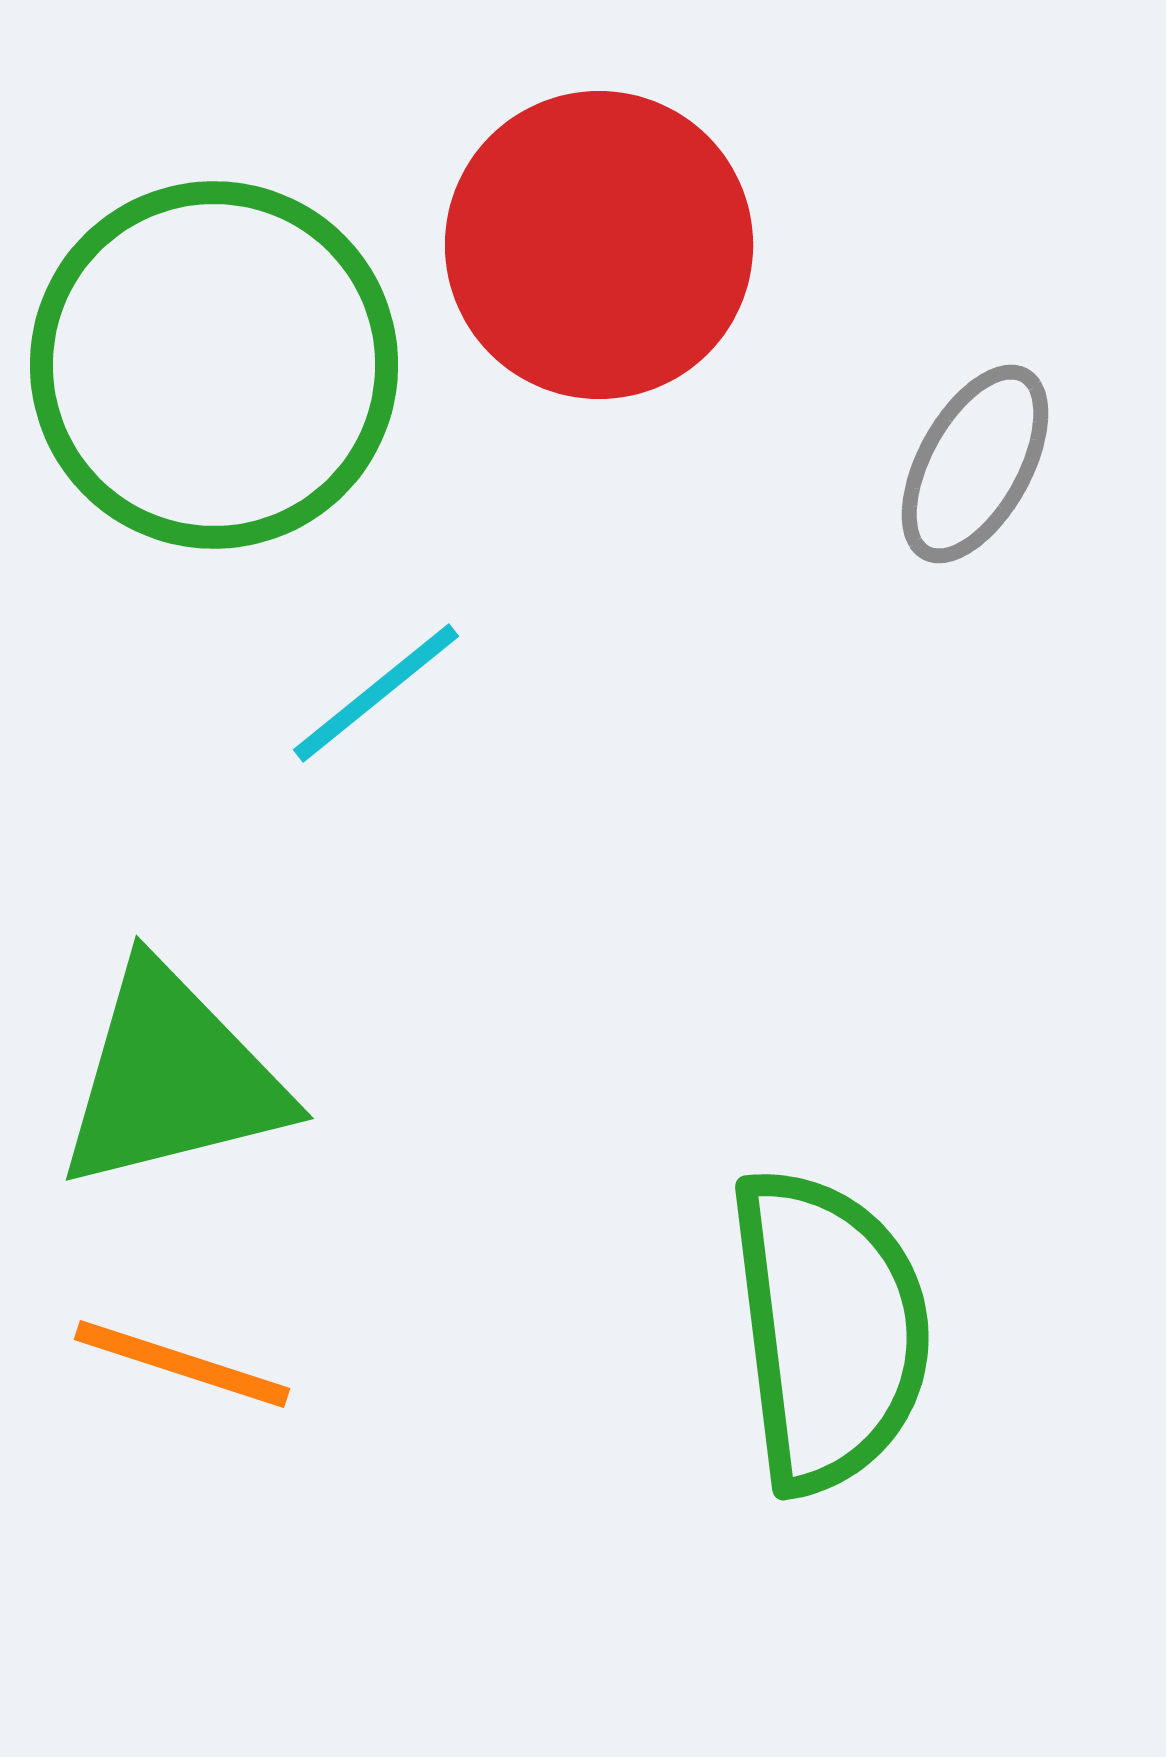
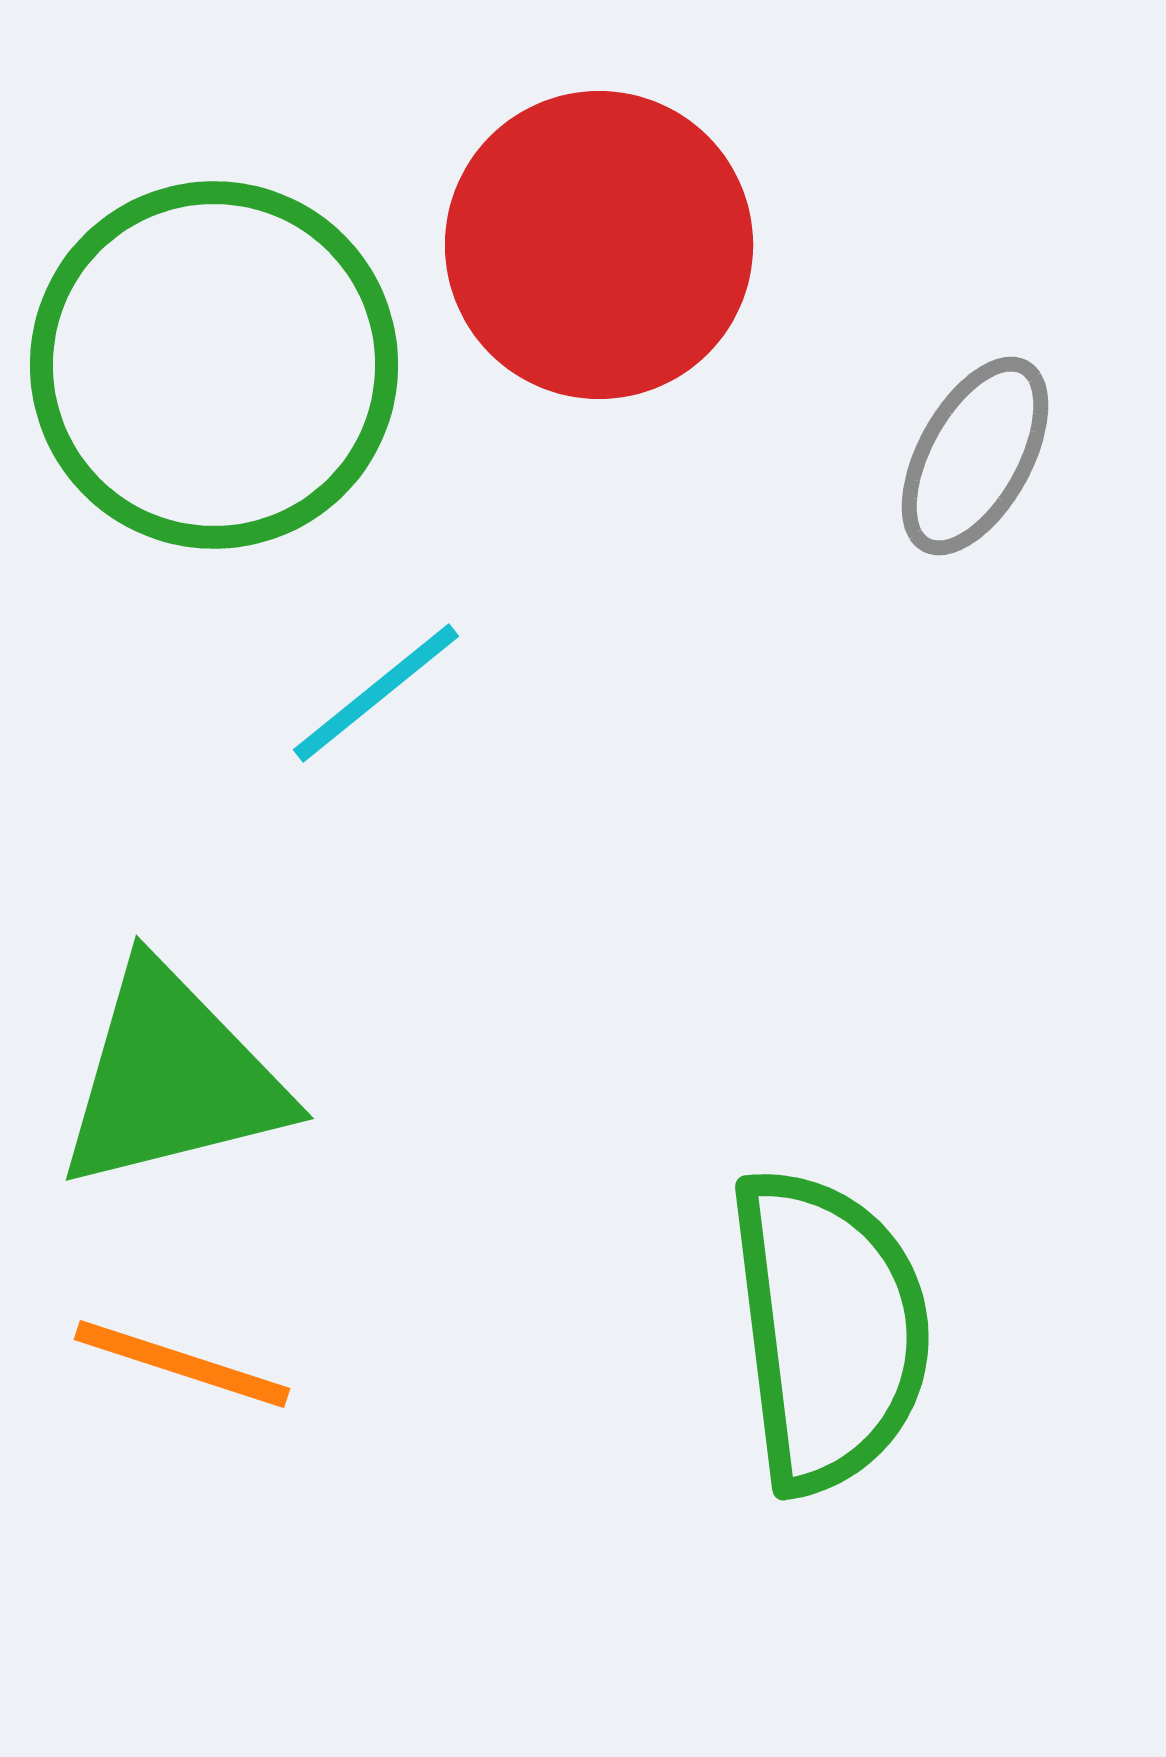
gray ellipse: moved 8 px up
